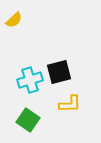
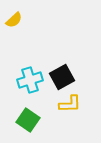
black square: moved 3 px right, 5 px down; rotated 15 degrees counterclockwise
